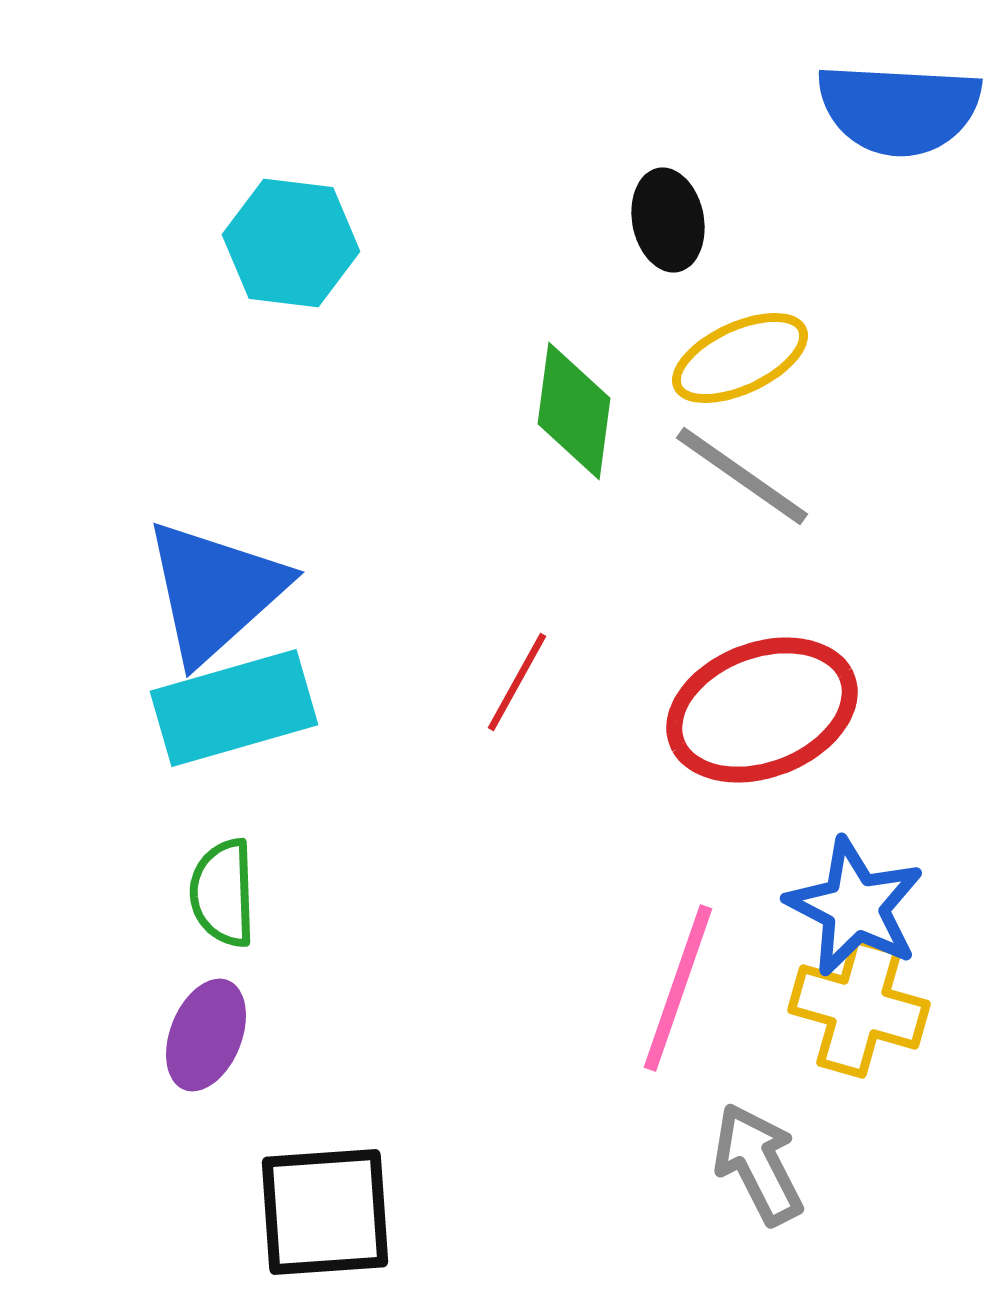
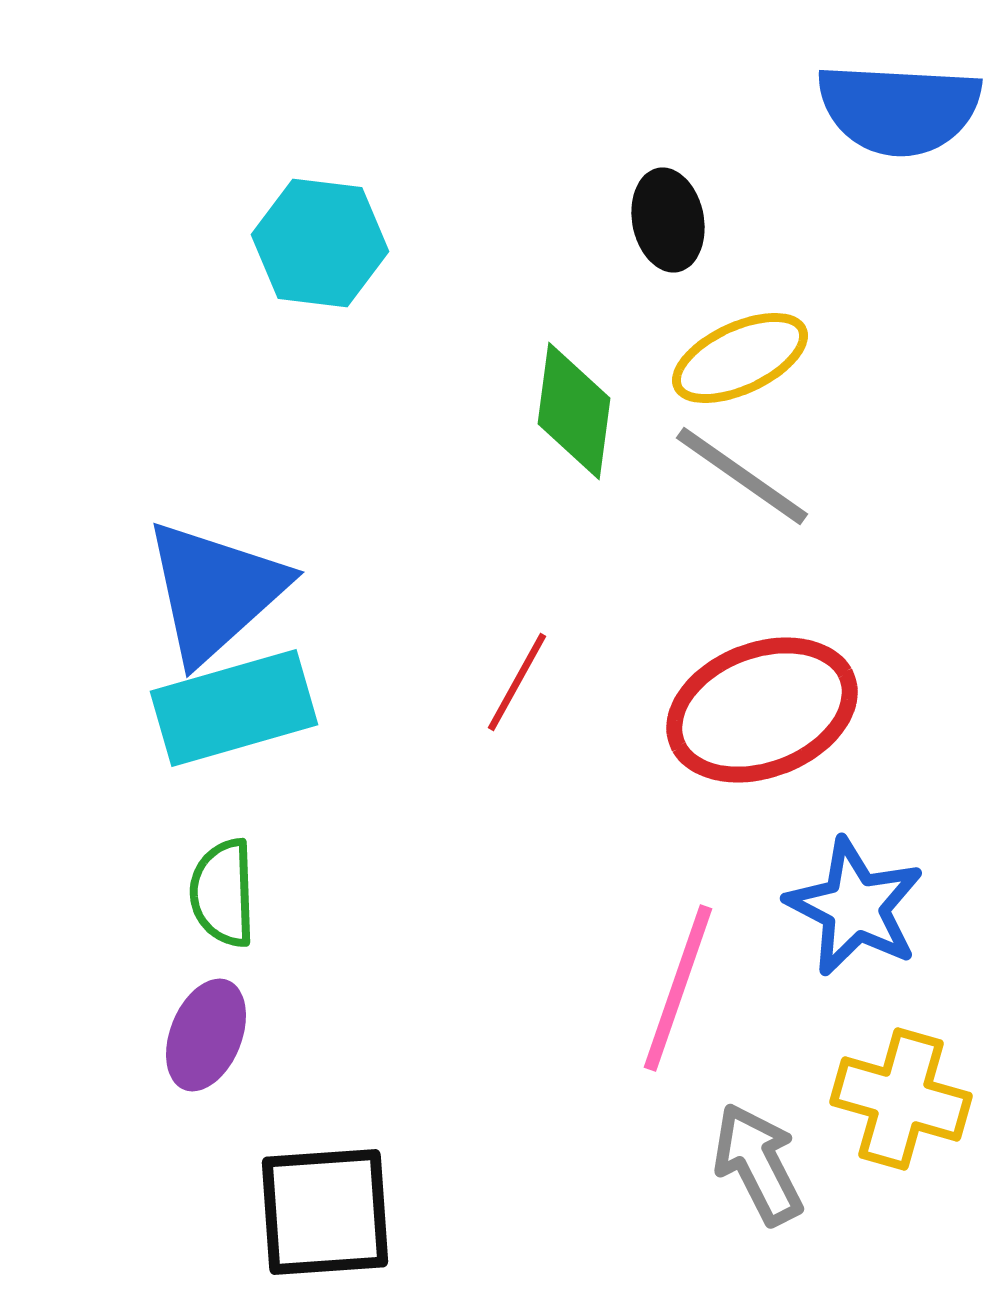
cyan hexagon: moved 29 px right
yellow cross: moved 42 px right, 92 px down
